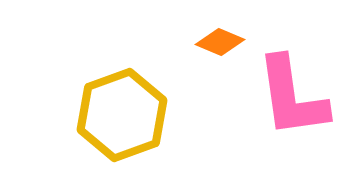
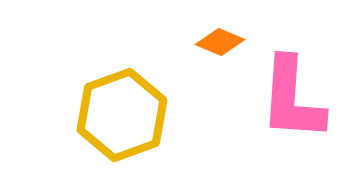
pink L-shape: moved 2 px down; rotated 12 degrees clockwise
